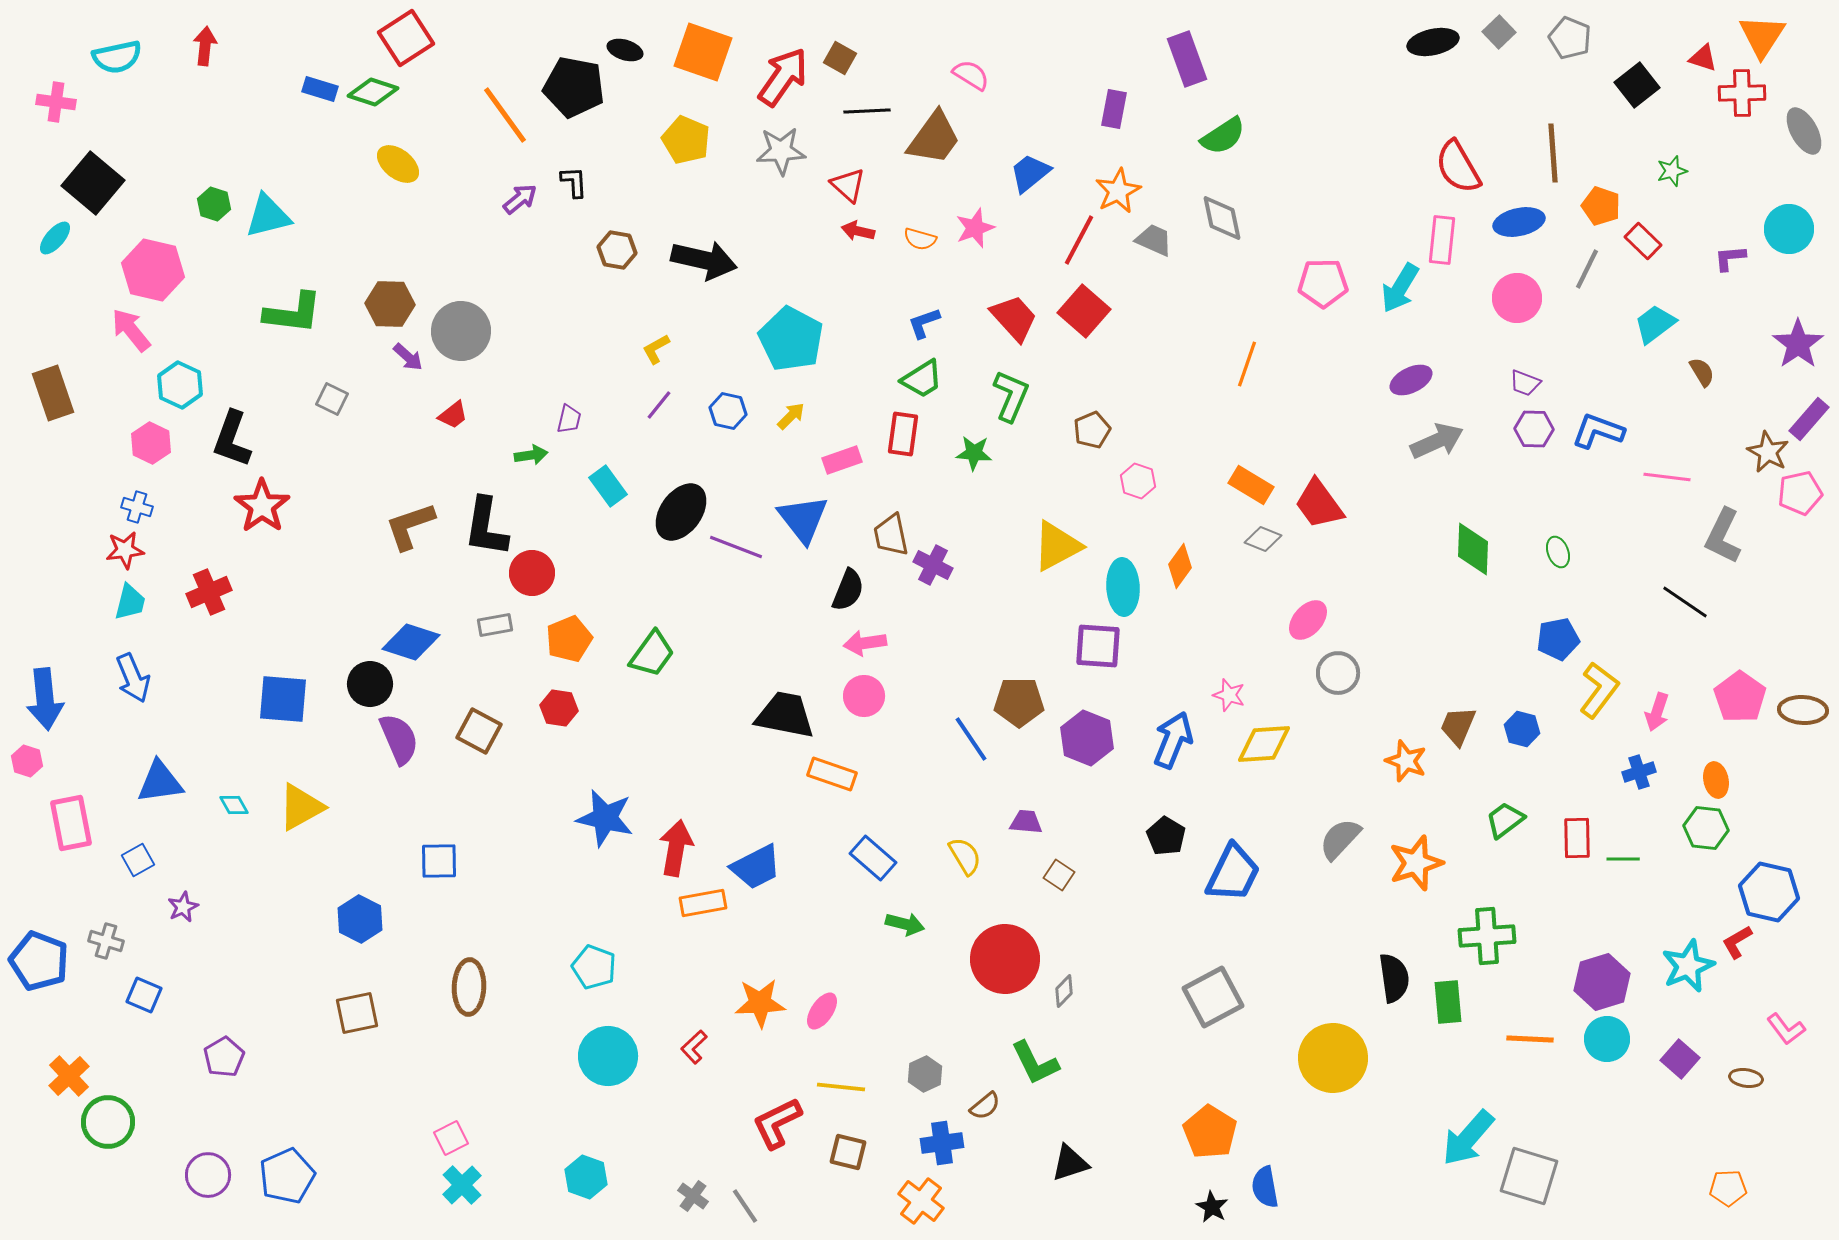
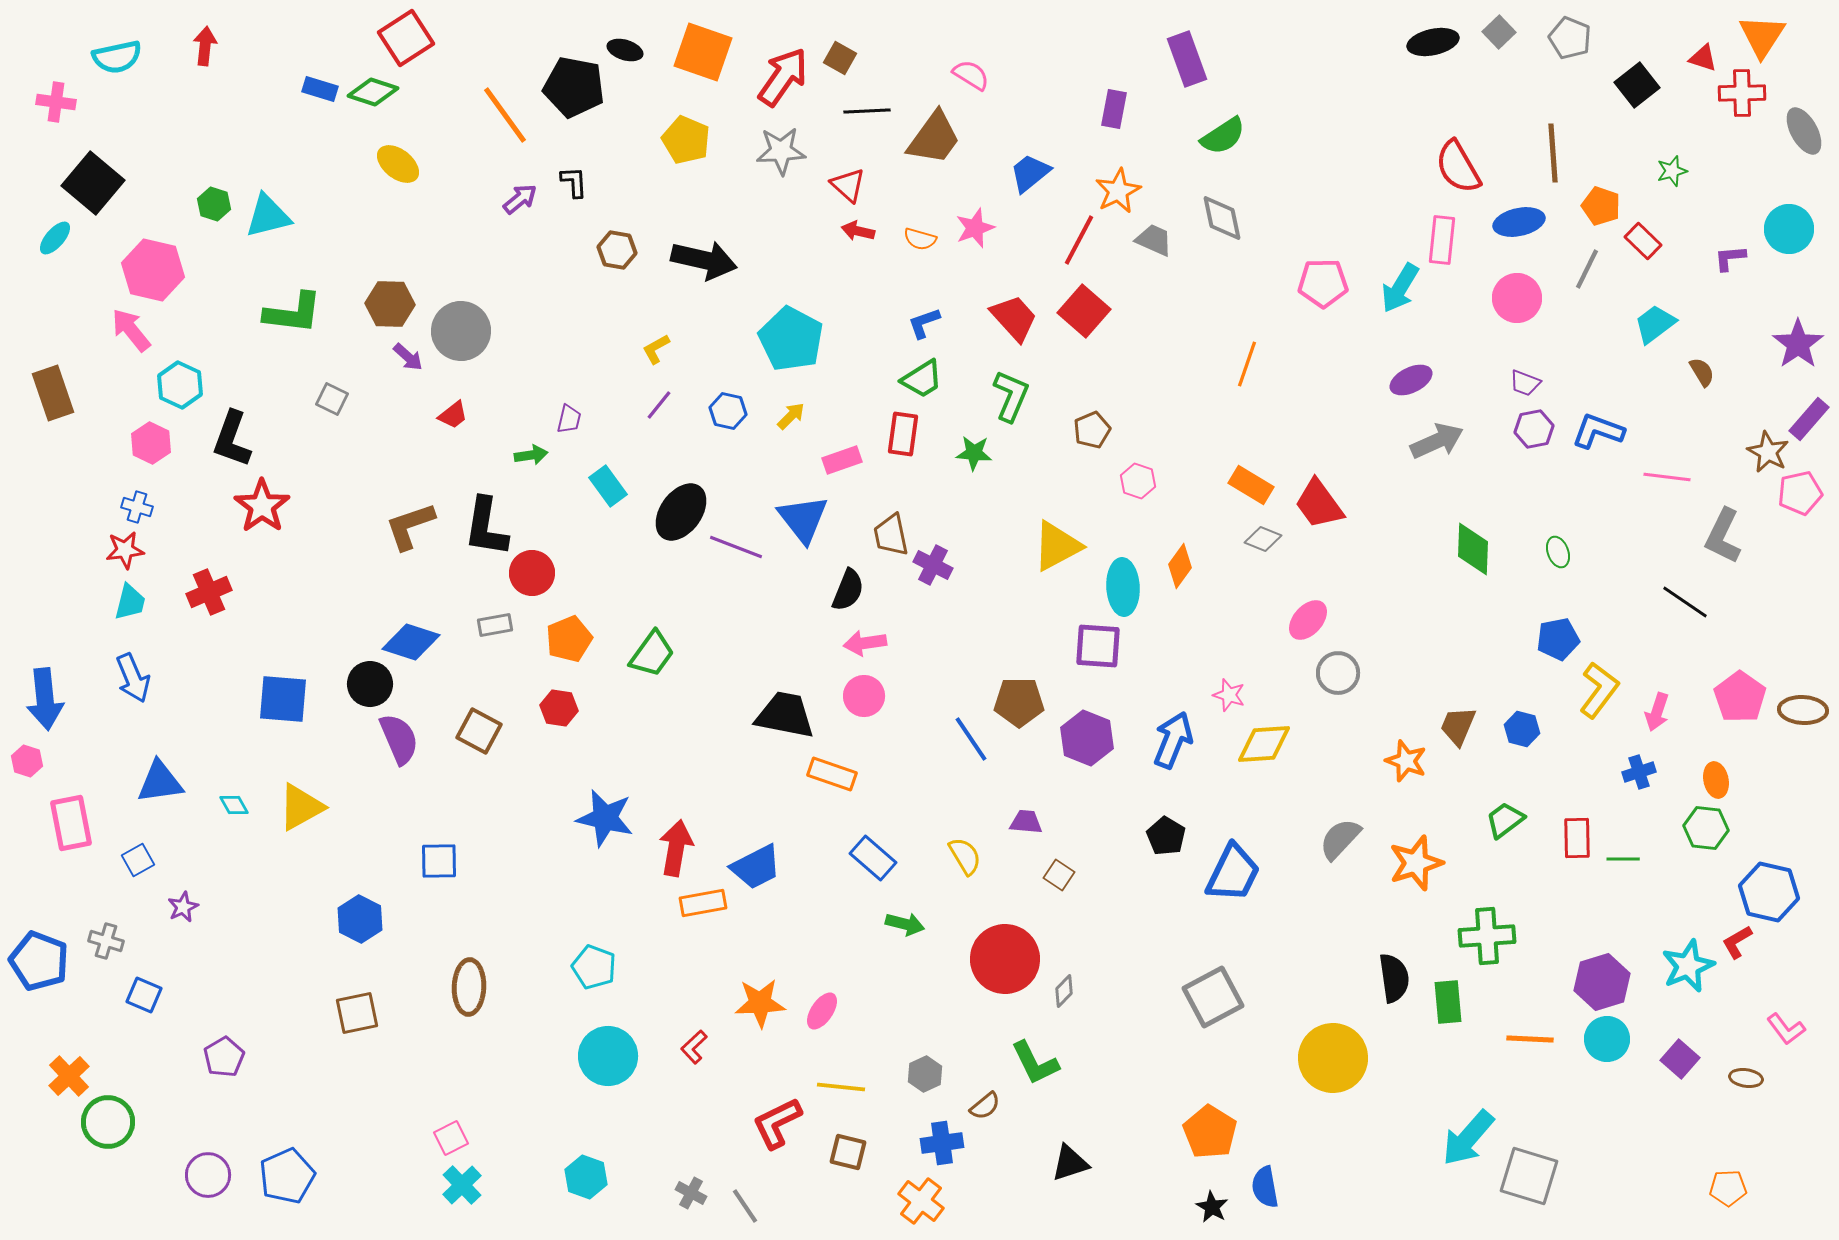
purple hexagon at (1534, 429): rotated 12 degrees counterclockwise
gray cross at (693, 1196): moved 2 px left, 3 px up; rotated 8 degrees counterclockwise
